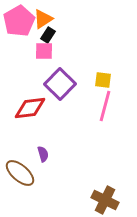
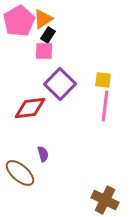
pink line: rotated 8 degrees counterclockwise
